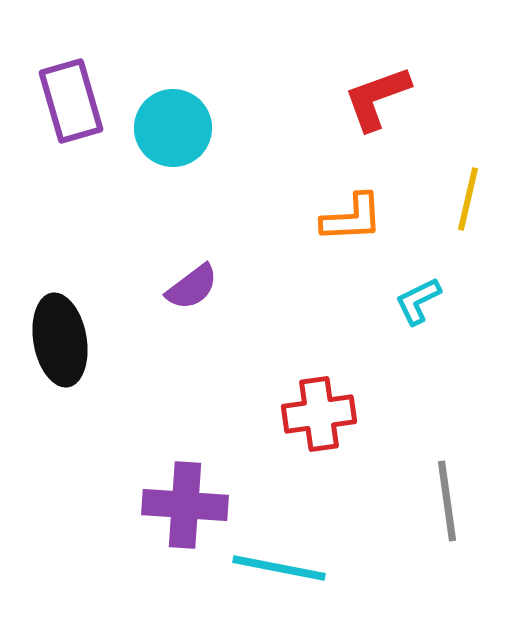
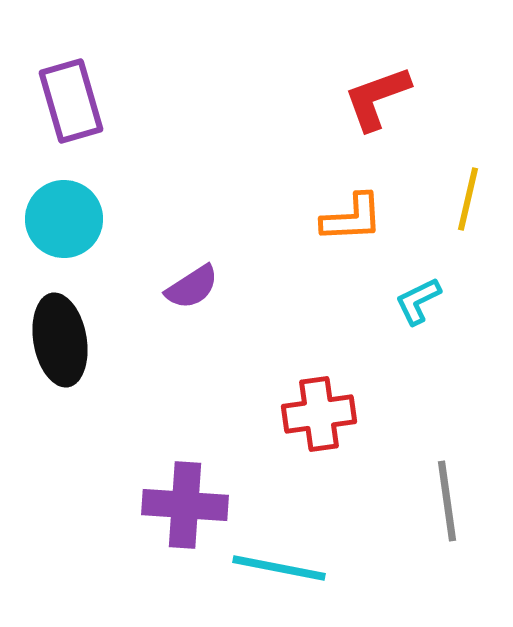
cyan circle: moved 109 px left, 91 px down
purple semicircle: rotated 4 degrees clockwise
